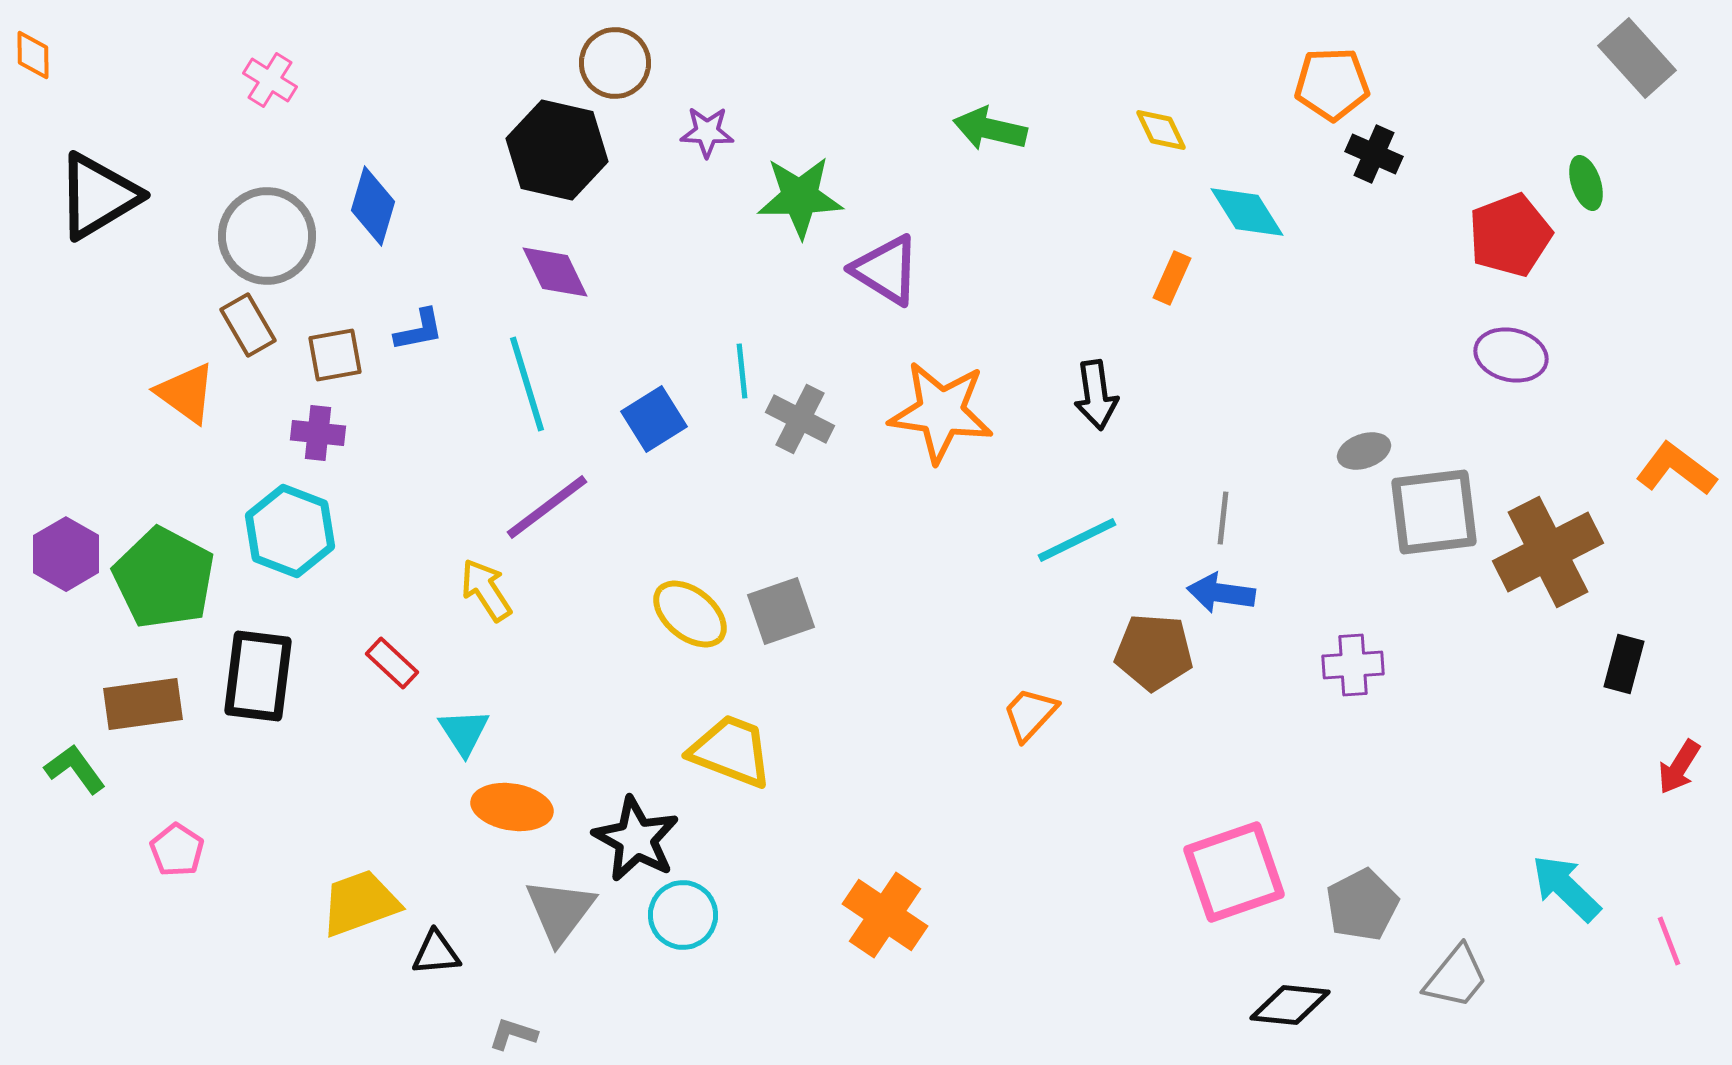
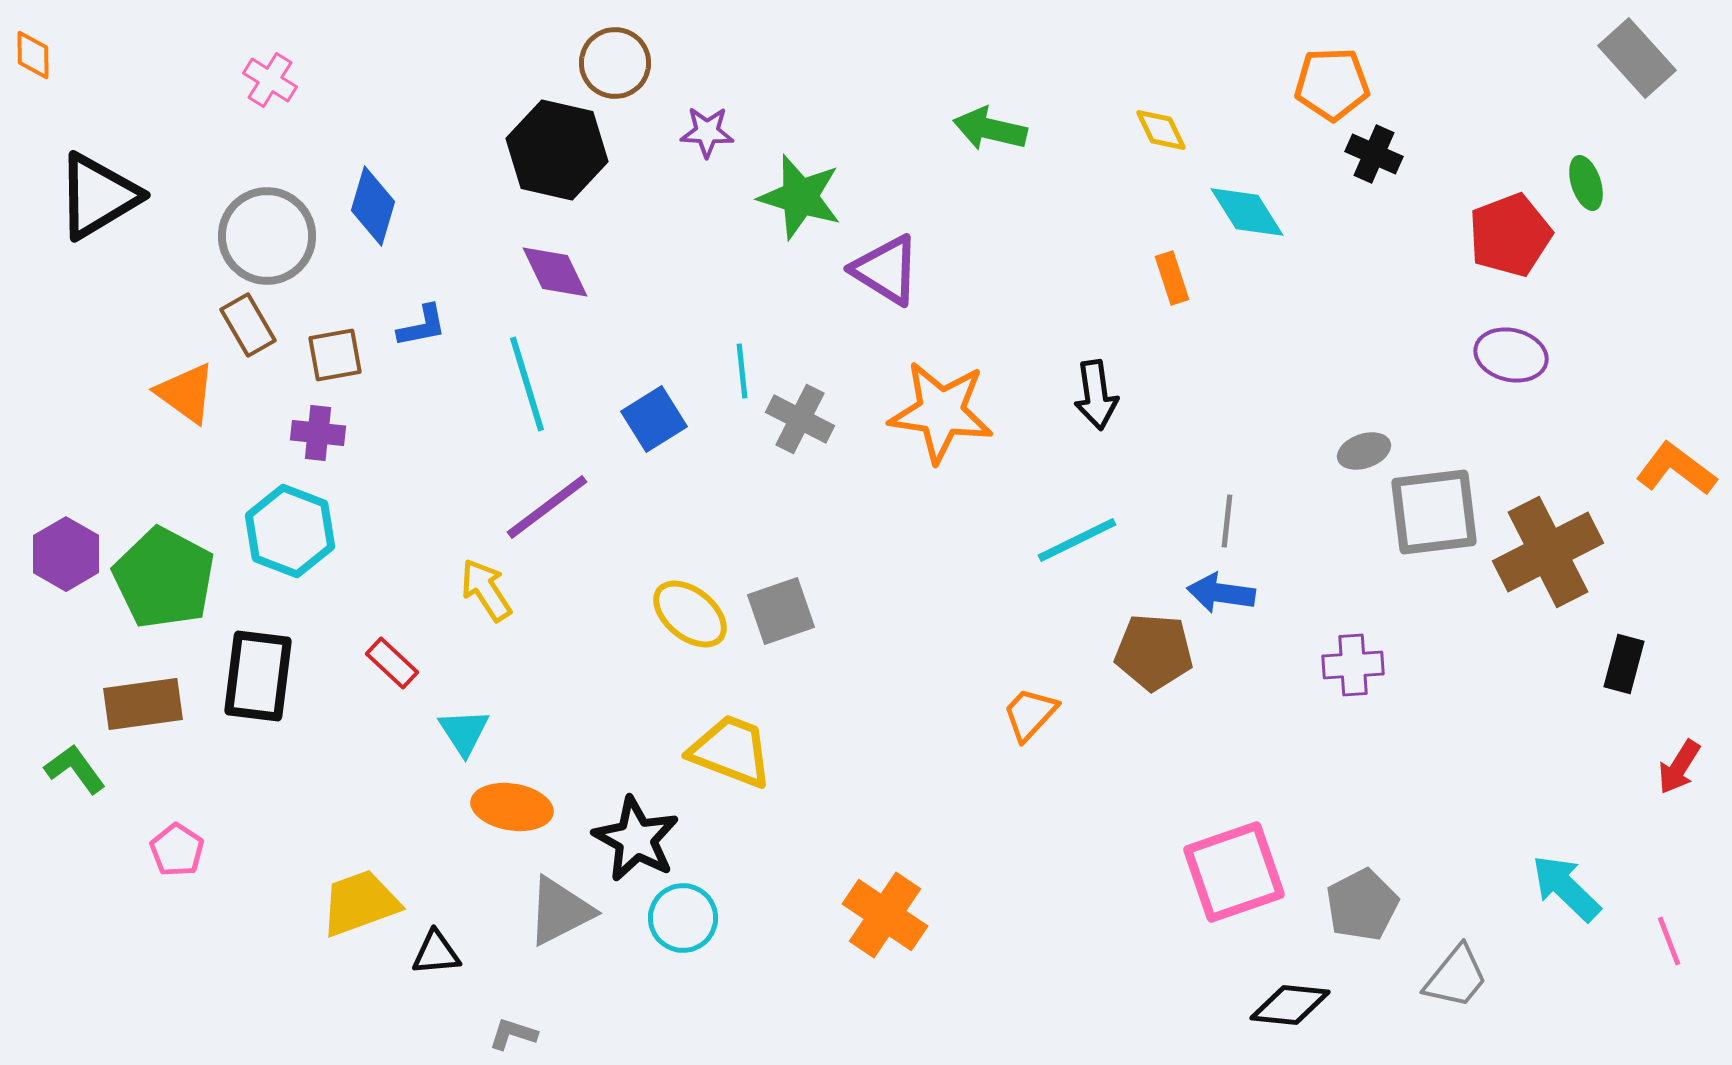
green star at (800, 197): rotated 18 degrees clockwise
orange rectangle at (1172, 278): rotated 42 degrees counterclockwise
blue L-shape at (419, 330): moved 3 px right, 4 px up
gray line at (1223, 518): moved 4 px right, 3 px down
gray triangle at (560, 911): rotated 26 degrees clockwise
cyan circle at (683, 915): moved 3 px down
